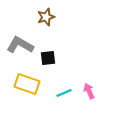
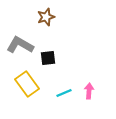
yellow rectangle: rotated 35 degrees clockwise
pink arrow: rotated 28 degrees clockwise
